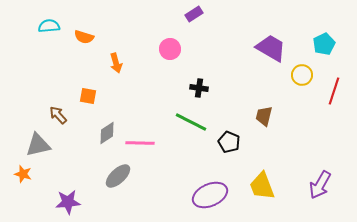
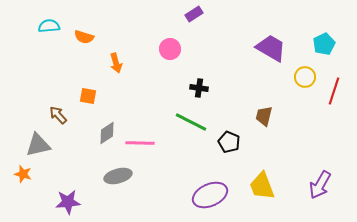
yellow circle: moved 3 px right, 2 px down
gray ellipse: rotated 28 degrees clockwise
